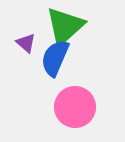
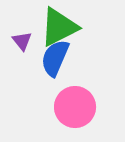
green triangle: moved 6 px left, 1 px down; rotated 15 degrees clockwise
purple triangle: moved 4 px left, 2 px up; rotated 10 degrees clockwise
